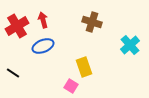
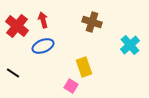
red cross: rotated 20 degrees counterclockwise
